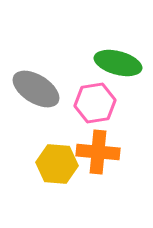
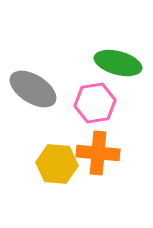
gray ellipse: moved 3 px left
orange cross: moved 1 px down
